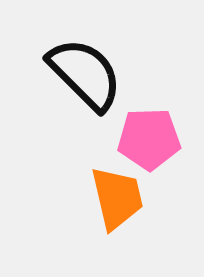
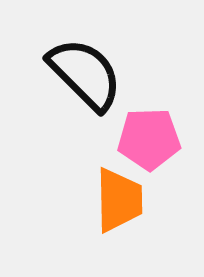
orange trapezoid: moved 2 px right, 2 px down; rotated 12 degrees clockwise
